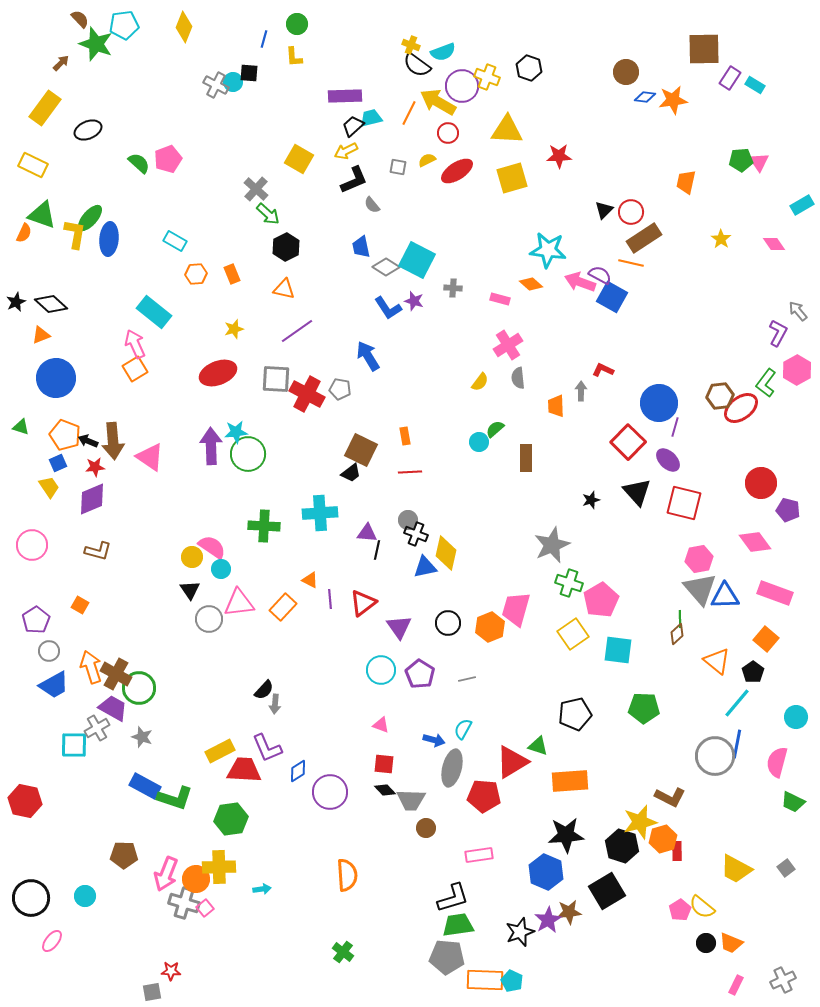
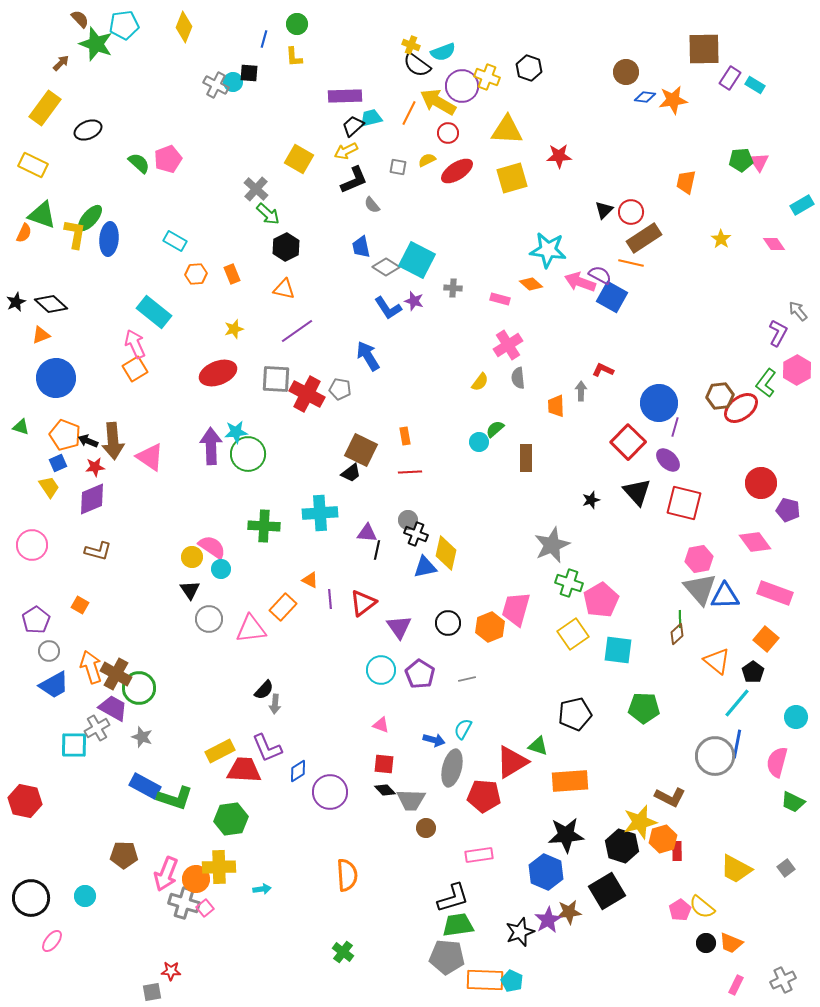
pink triangle at (239, 603): moved 12 px right, 26 px down
